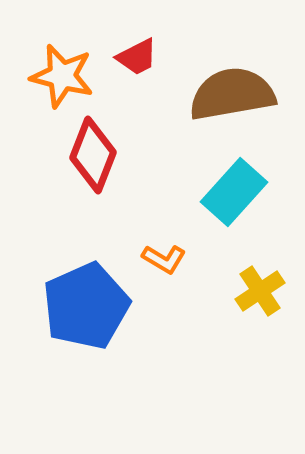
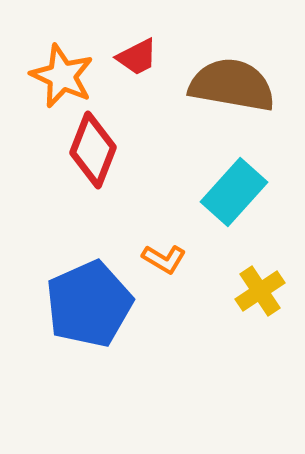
orange star: rotated 10 degrees clockwise
brown semicircle: moved 9 px up; rotated 20 degrees clockwise
red diamond: moved 5 px up
blue pentagon: moved 3 px right, 2 px up
